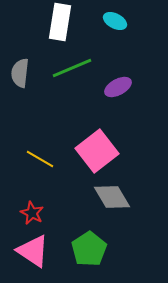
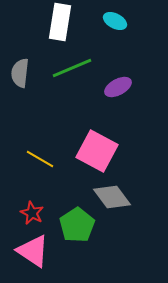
pink square: rotated 24 degrees counterclockwise
gray diamond: rotated 6 degrees counterclockwise
green pentagon: moved 12 px left, 24 px up
